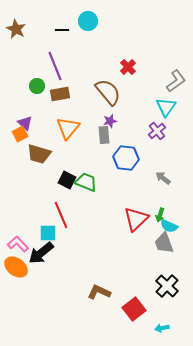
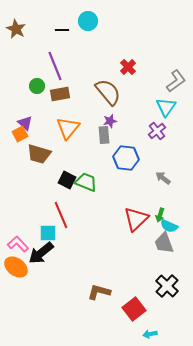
brown L-shape: rotated 10 degrees counterclockwise
cyan arrow: moved 12 px left, 6 px down
